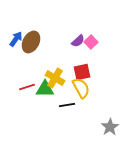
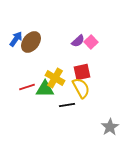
brown ellipse: rotated 10 degrees clockwise
